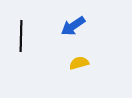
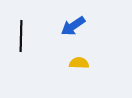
yellow semicircle: rotated 18 degrees clockwise
